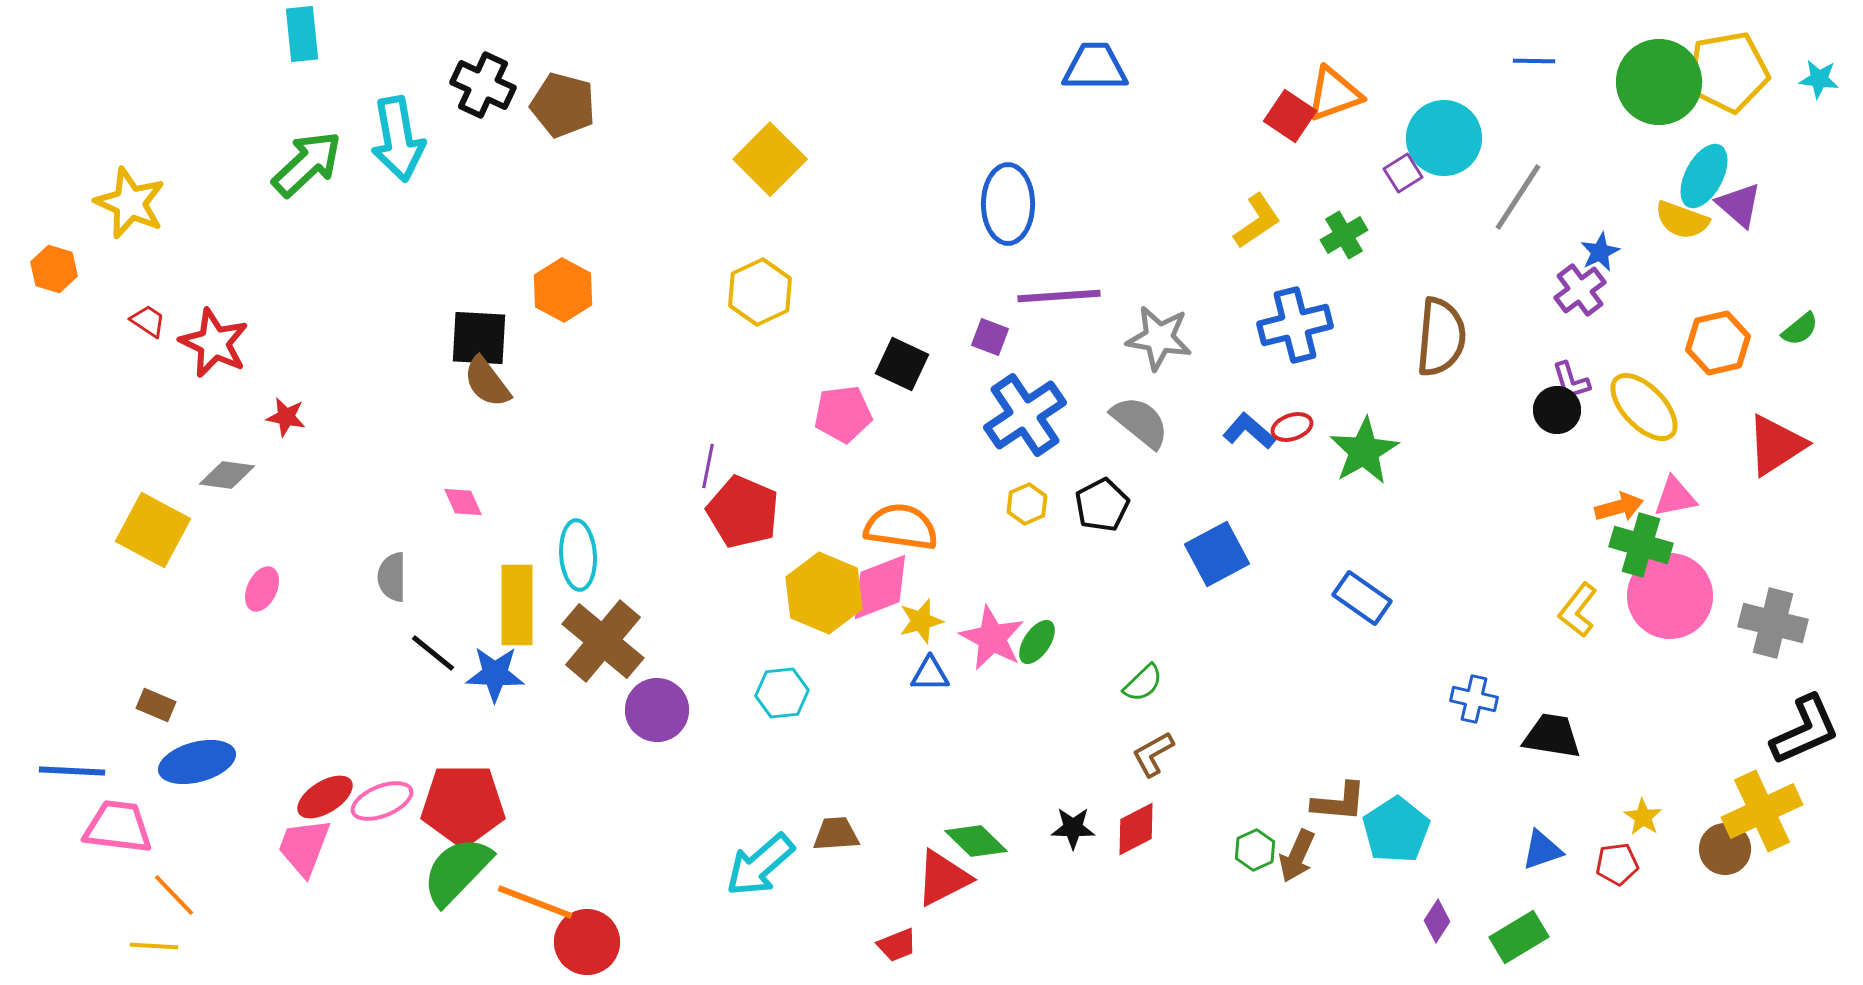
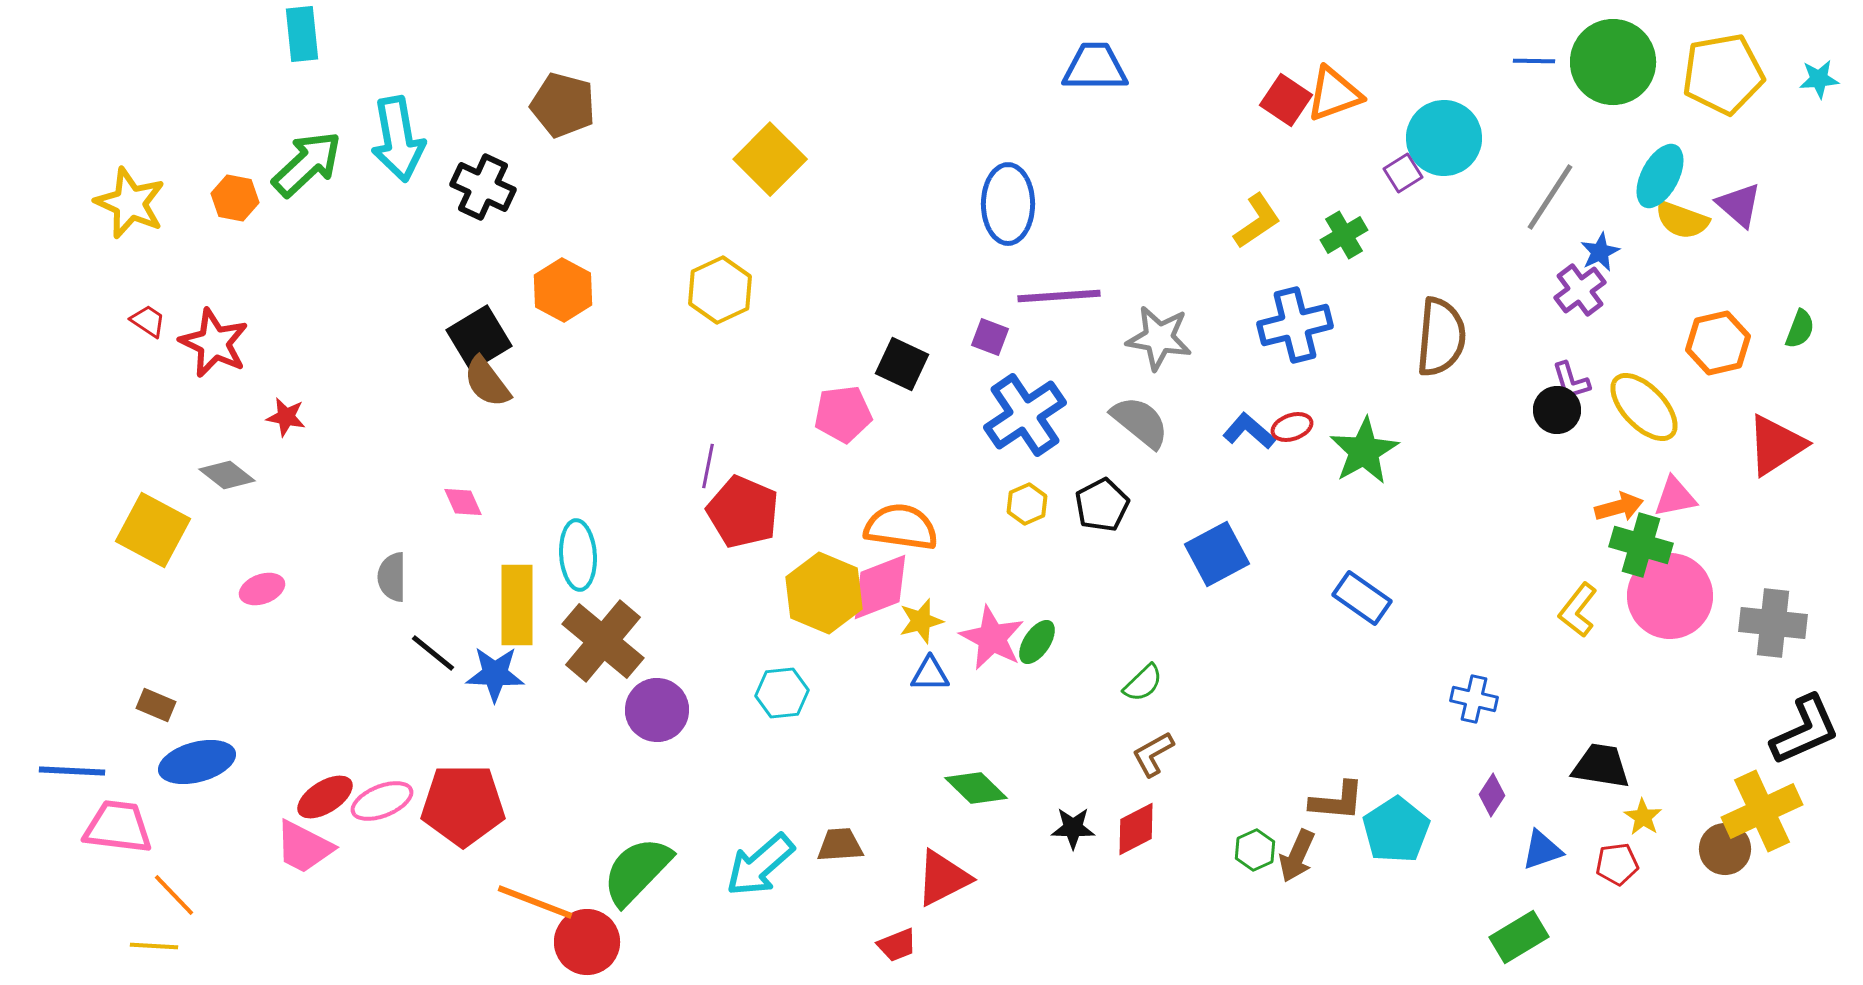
yellow pentagon at (1728, 72): moved 5 px left, 2 px down
cyan star at (1819, 79): rotated 12 degrees counterclockwise
green circle at (1659, 82): moved 46 px left, 20 px up
black cross at (483, 85): moved 102 px down
red square at (1290, 116): moved 4 px left, 16 px up
cyan ellipse at (1704, 176): moved 44 px left
gray line at (1518, 197): moved 32 px right
orange hexagon at (54, 269): moved 181 px right, 71 px up; rotated 6 degrees counterclockwise
yellow hexagon at (760, 292): moved 40 px left, 2 px up
green semicircle at (1800, 329): rotated 30 degrees counterclockwise
black square at (479, 338): rotated 34 degrees counterclockwise
gray diamond at (227, 475): rotated 30 degrees clockwise
pink ellipse at (262, 589): rotated 45 degrees clockwise
gray cross at (1773, 623): rotated 8 degrees counterclockwise
black trapezoid at (1552, 736): moved 49 px right, 30 px down
brown L-shape at (1339, 802): moved 2 px left, 1 px up
brown trapezoid at (836, 834): moved 4 px right, 11 px down
green diamond at (976, 841): moved 53 px up
pink trapezoid at (304, 847): rotated 84 degrees counterclockwise
green semicircle at (457, 871): moved 180 px right
purple diamond at (1437, 921): moved 55 px right, 126 px up
